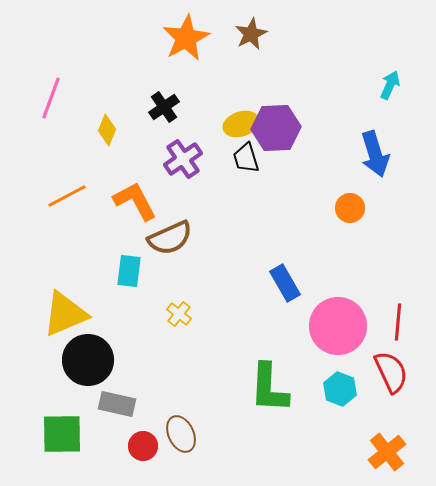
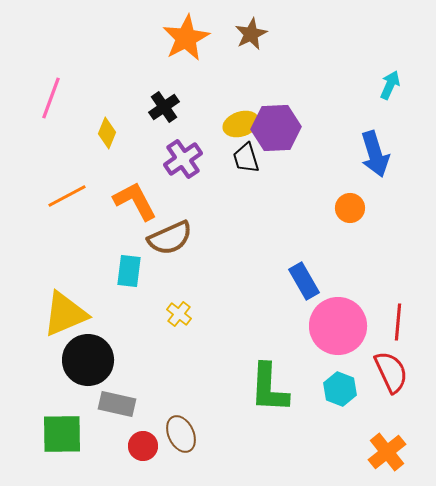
yellow diamond: moved 3 px down
blue rectangle: moved 19 px right, 2 px up
